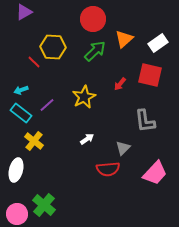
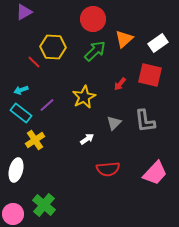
yellow cross: moved 1 px right, 1 px up; rotated 18 degrees clockwise
gray triangle: moved 9 px left, 25 px up
pink circle: moved 4 px left
